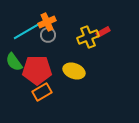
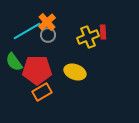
orange cross: rotated 18 degrees counterclockwise
red rectangle: rotated 64 degrees counterclockwise
yellow ellipse: moved 1 px right, 1 px down
